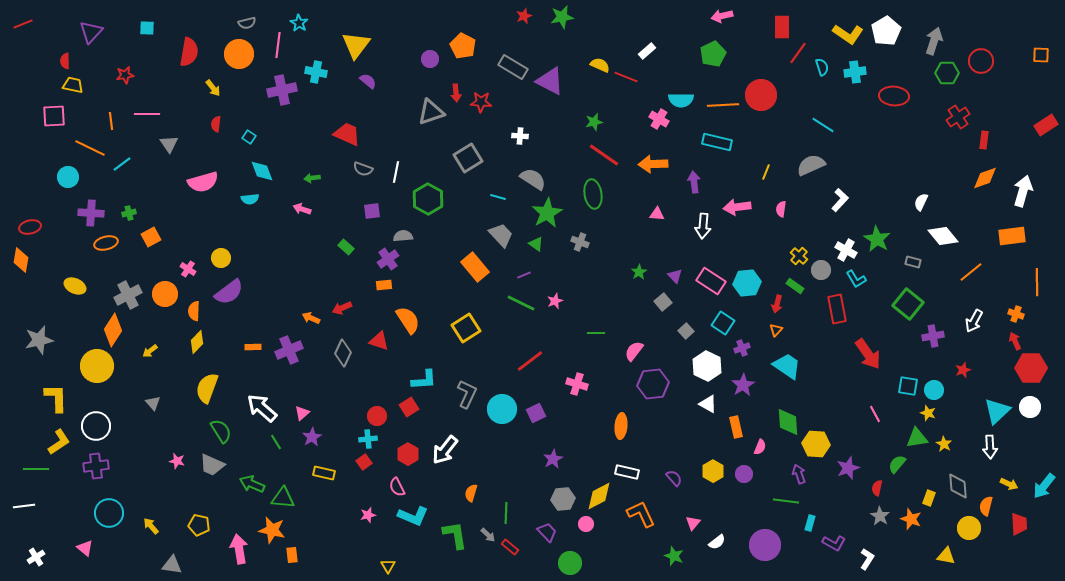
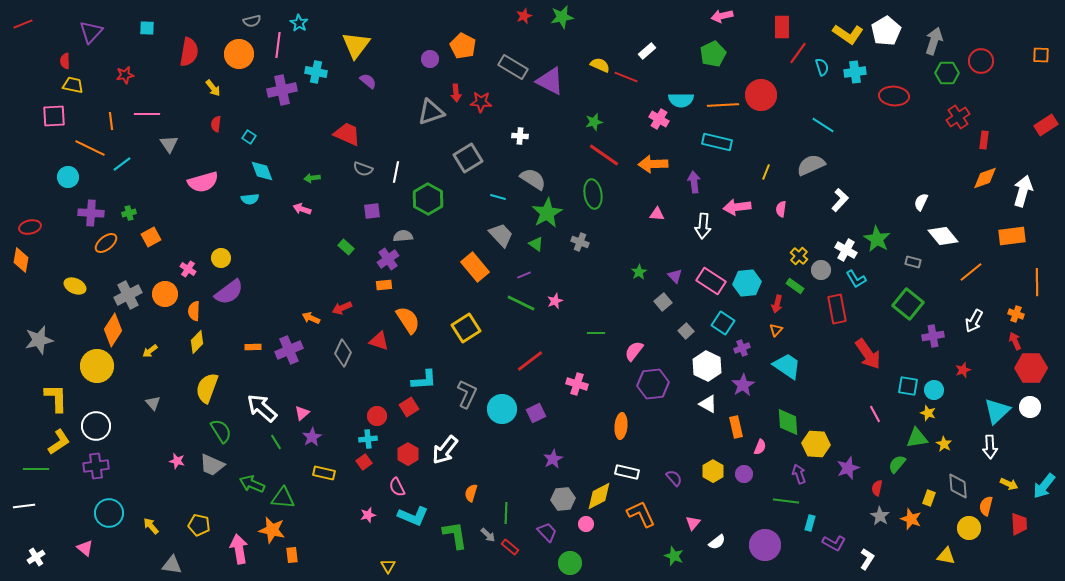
gray semicircle at (247, 23): moved 5 px right, 2 px up
orange ellipse at (106, 243): rotated 25 degrees counterclockwise
